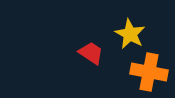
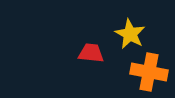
red trapezoid: rotated 28 degrees counterclockwise
